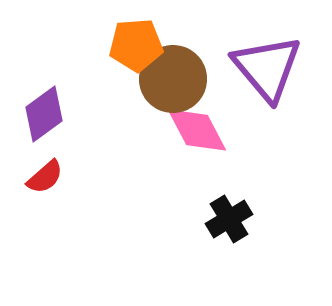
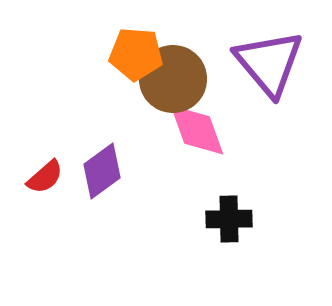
orange pentagon: moved 9 px down; rotated 8 degrees clockwise
purple triangle: moved 2 px right, 5 px up
purple diamond: moved 58 px right, 57 px down
pink diamond: rotated 8 degrees clockwise
black cross: rotated 30 degrees clockwise
